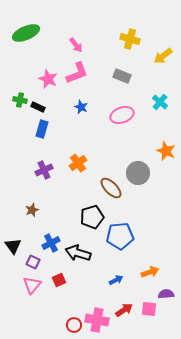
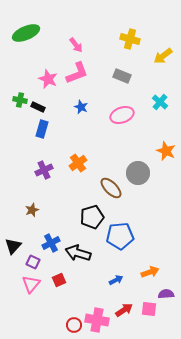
black triangle: rotated 18 degrees clockwise
pink triangle: moved 1 px left, 1 px up
